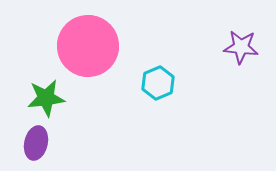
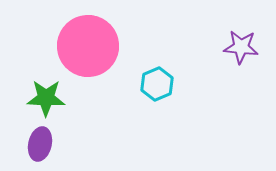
cyan hexagon: moved 1 px left, 1 px down
green star: rotated 9 degrees clockwise
purple ellipse: moved 4 px right, 1 px down
